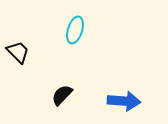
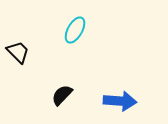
cyan ellipse: rotated 12 degrees clockwise
blue arrow: moved 4 px left
